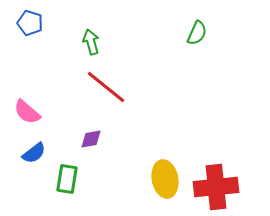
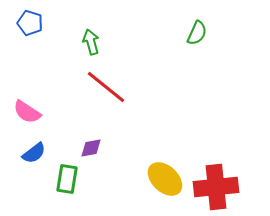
pink semicircle: rotated 8 degrees counterclockwise
purple diamond: moved 9 px down
yellow ellipse: rotated 36 degrees counterclockwise
